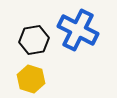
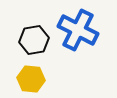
yellow hexagon: rotated 12 degrees counterclockwise
